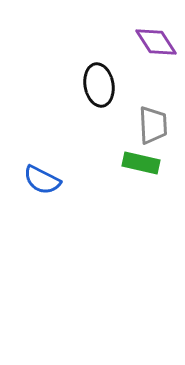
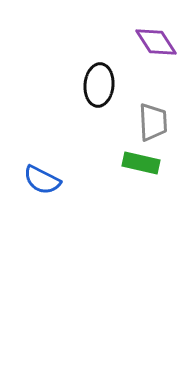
black ellipse: rotated 15 degrees clockwise
gray trapezoid: moved 3 px up
